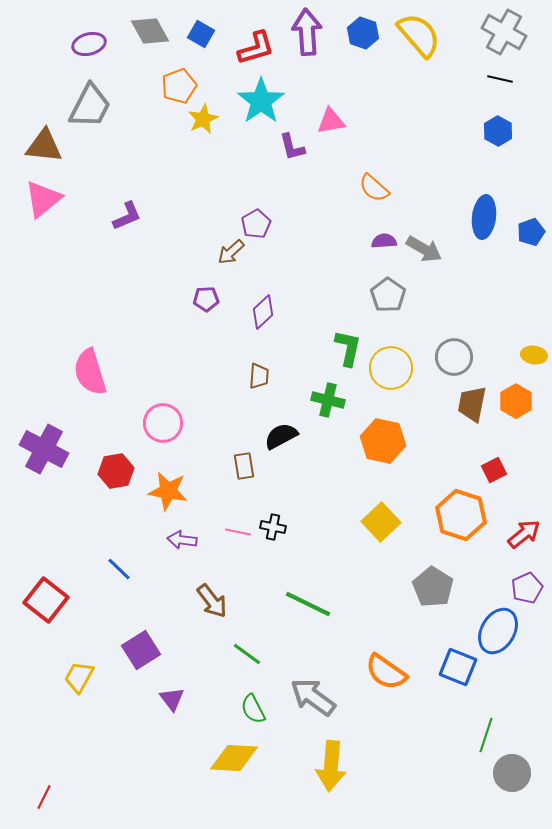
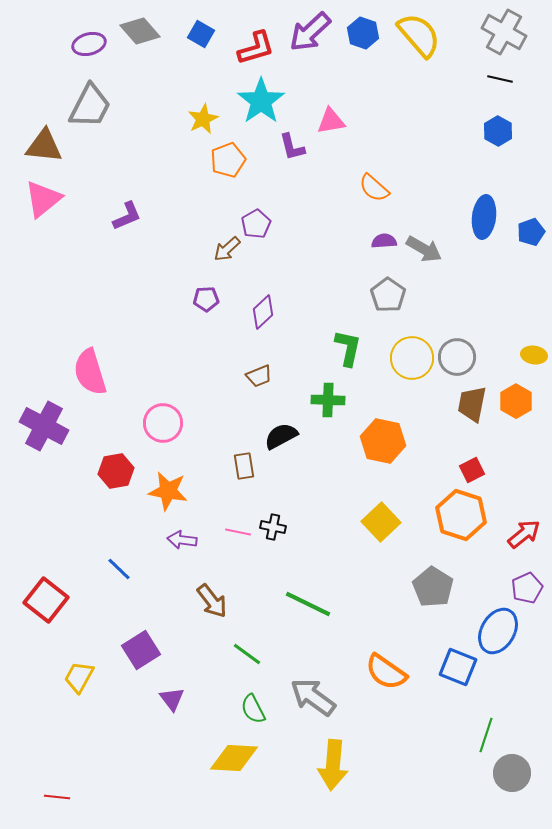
gray diamond at (150, 31): moved 10 px left; rotated 12 degrees counterclockwise
purple arrow at (307, 32): moved 3 px right; rotated 129 degrees counterclockwise
orange pentagon at (179, 86): moved 49 px right, 74 px down
brown arrow at (231, 252): moved 4 px left, 3 px up
gray circle at (454, 357): moved 3 px right
yellow circle at (391, 368): moved 21 px right, 10 px up
brown trapezoid at (259, 376): rotated 64 degrees clockwise
green cross at (328, 400): rotated 12 degrees counterclockwise
purple cross at (44, 449): moved 23 px up
red square at (494, 470): moved 22 px left
yellow arrow at (331, 766): moved 2 px right, 1 px up
red line at (44, 797): moved 13 px right; rotated 70 degrees clockwise
